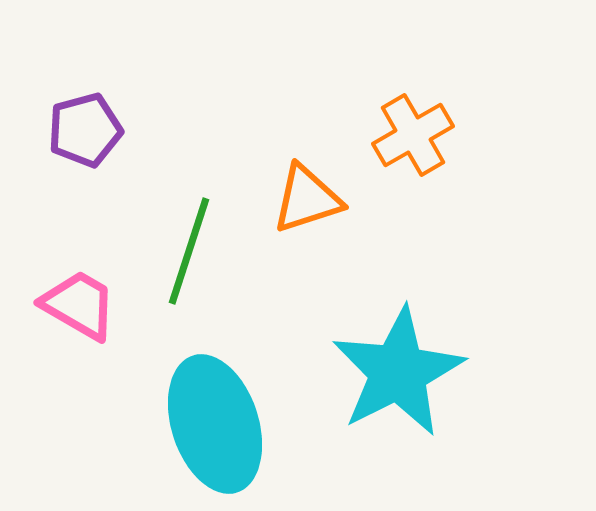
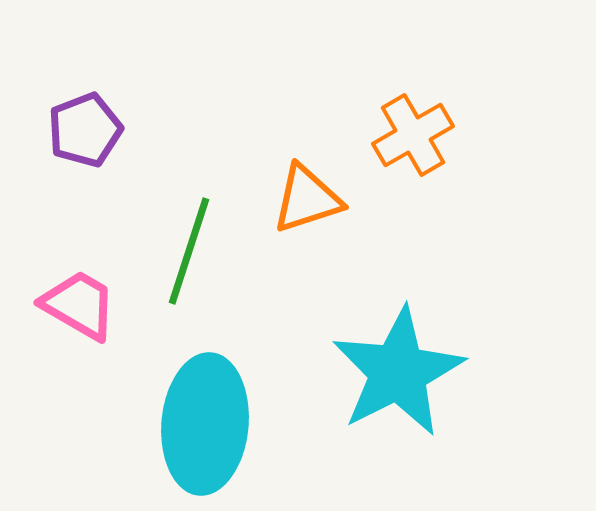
purple pentagon: rotated 6 degrees counterclockwise
cyan ellipse: moved 10 px left; rotated 23 degrees clockwise
